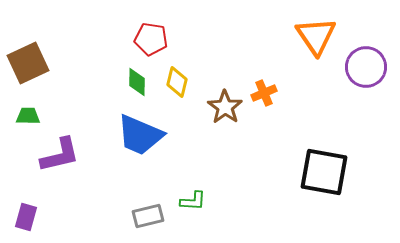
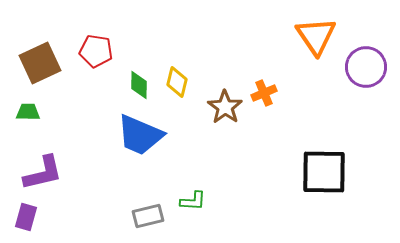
red pentagon: moved 55 px left, 12 px down
brown square: moved 12 px right
green diamond: moved 2 px right, 3 px down
green trapezoid: moved 4 px up
purple L-shape: moved 17 px left, 18 px down
black square: rotated 9 degrees counterclockwise
